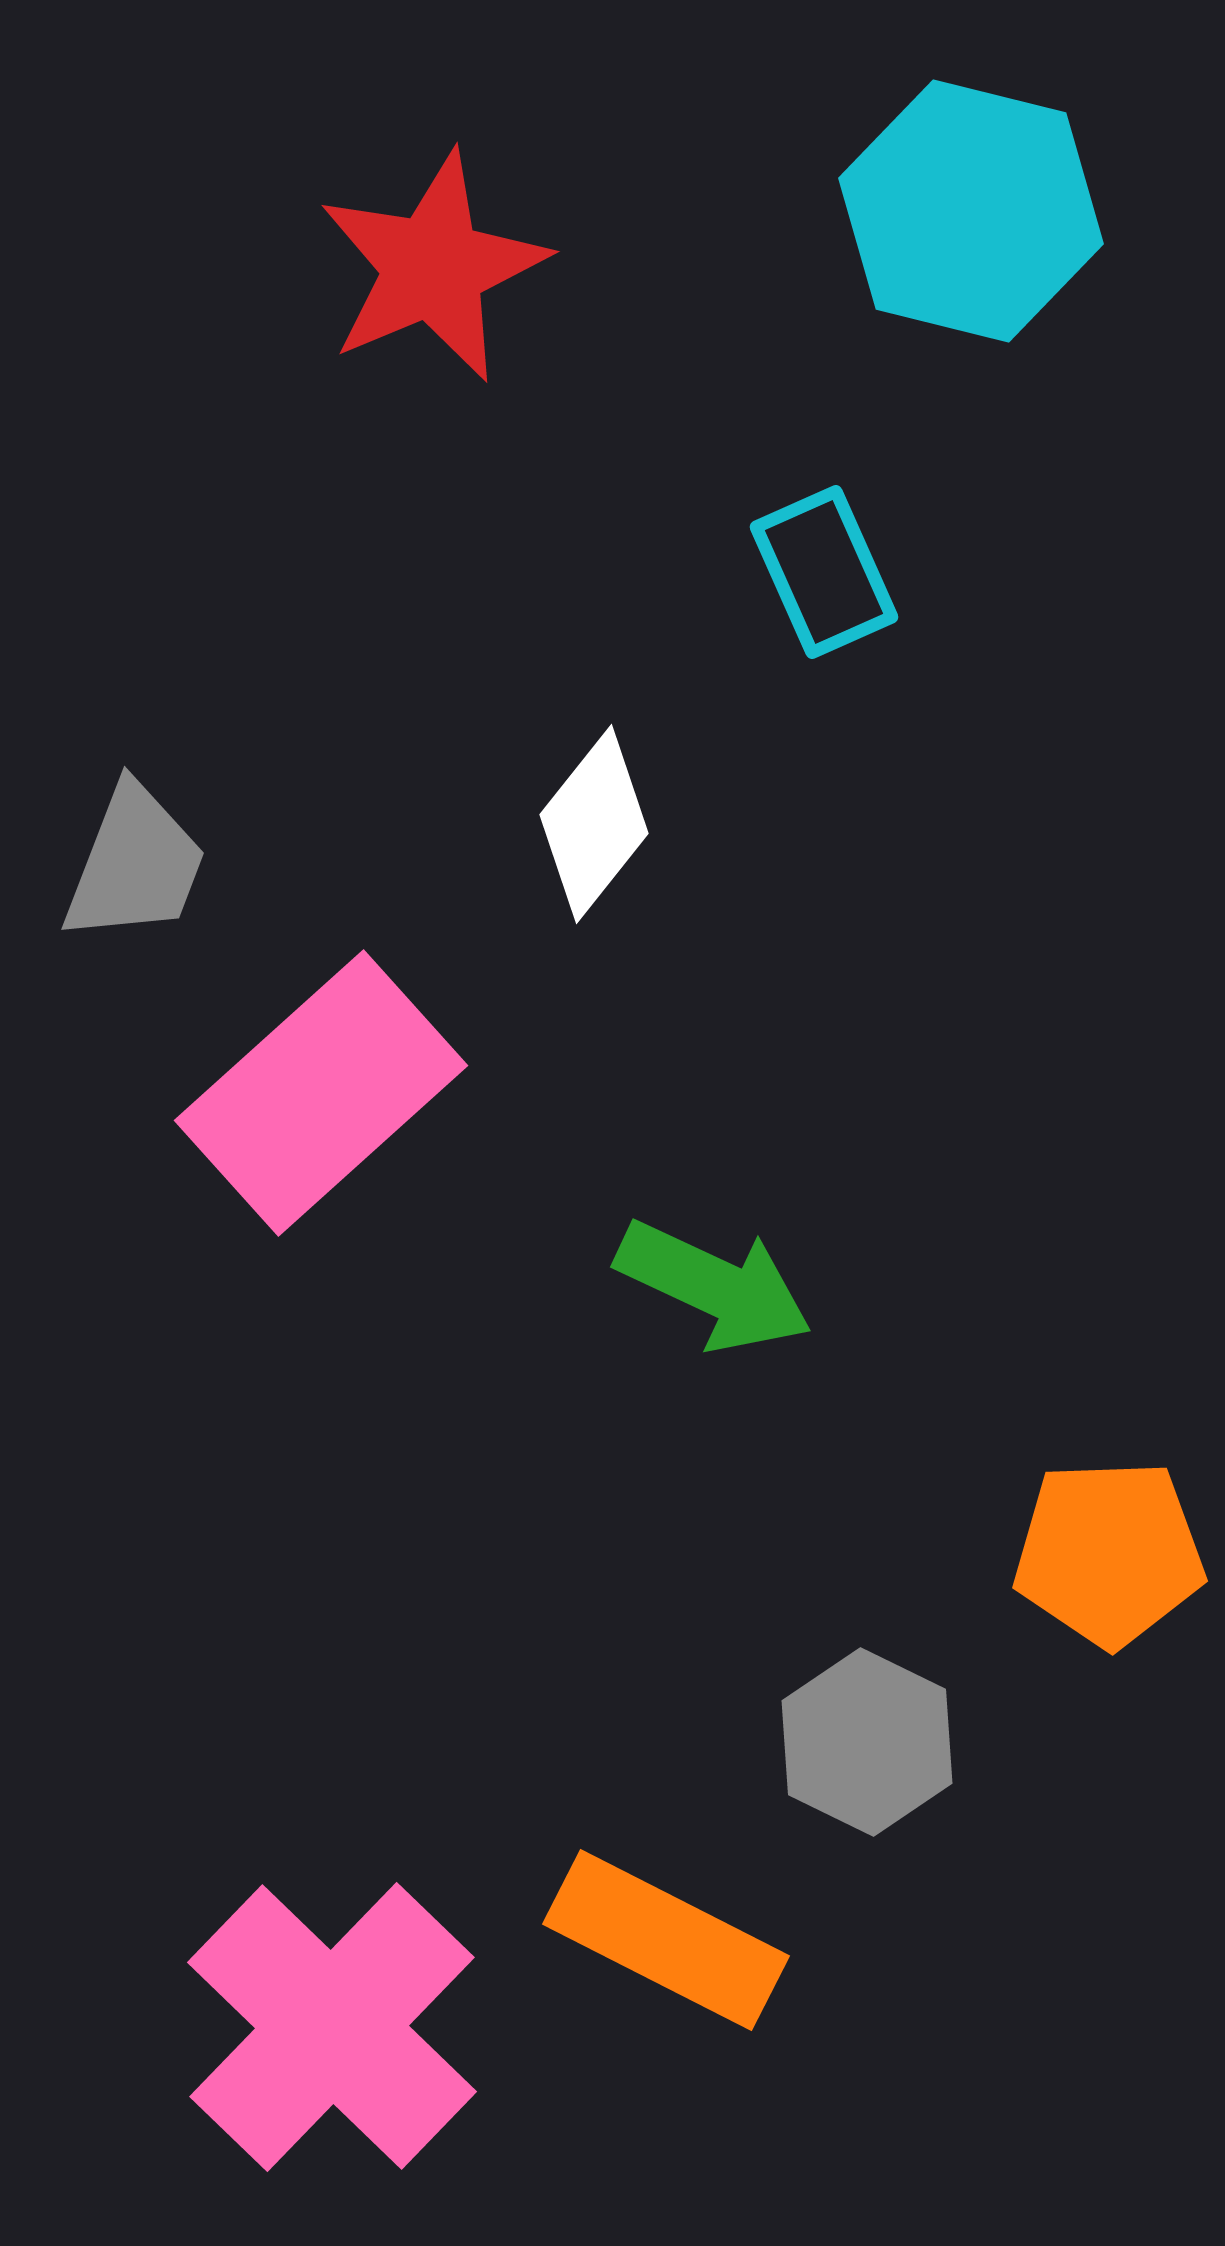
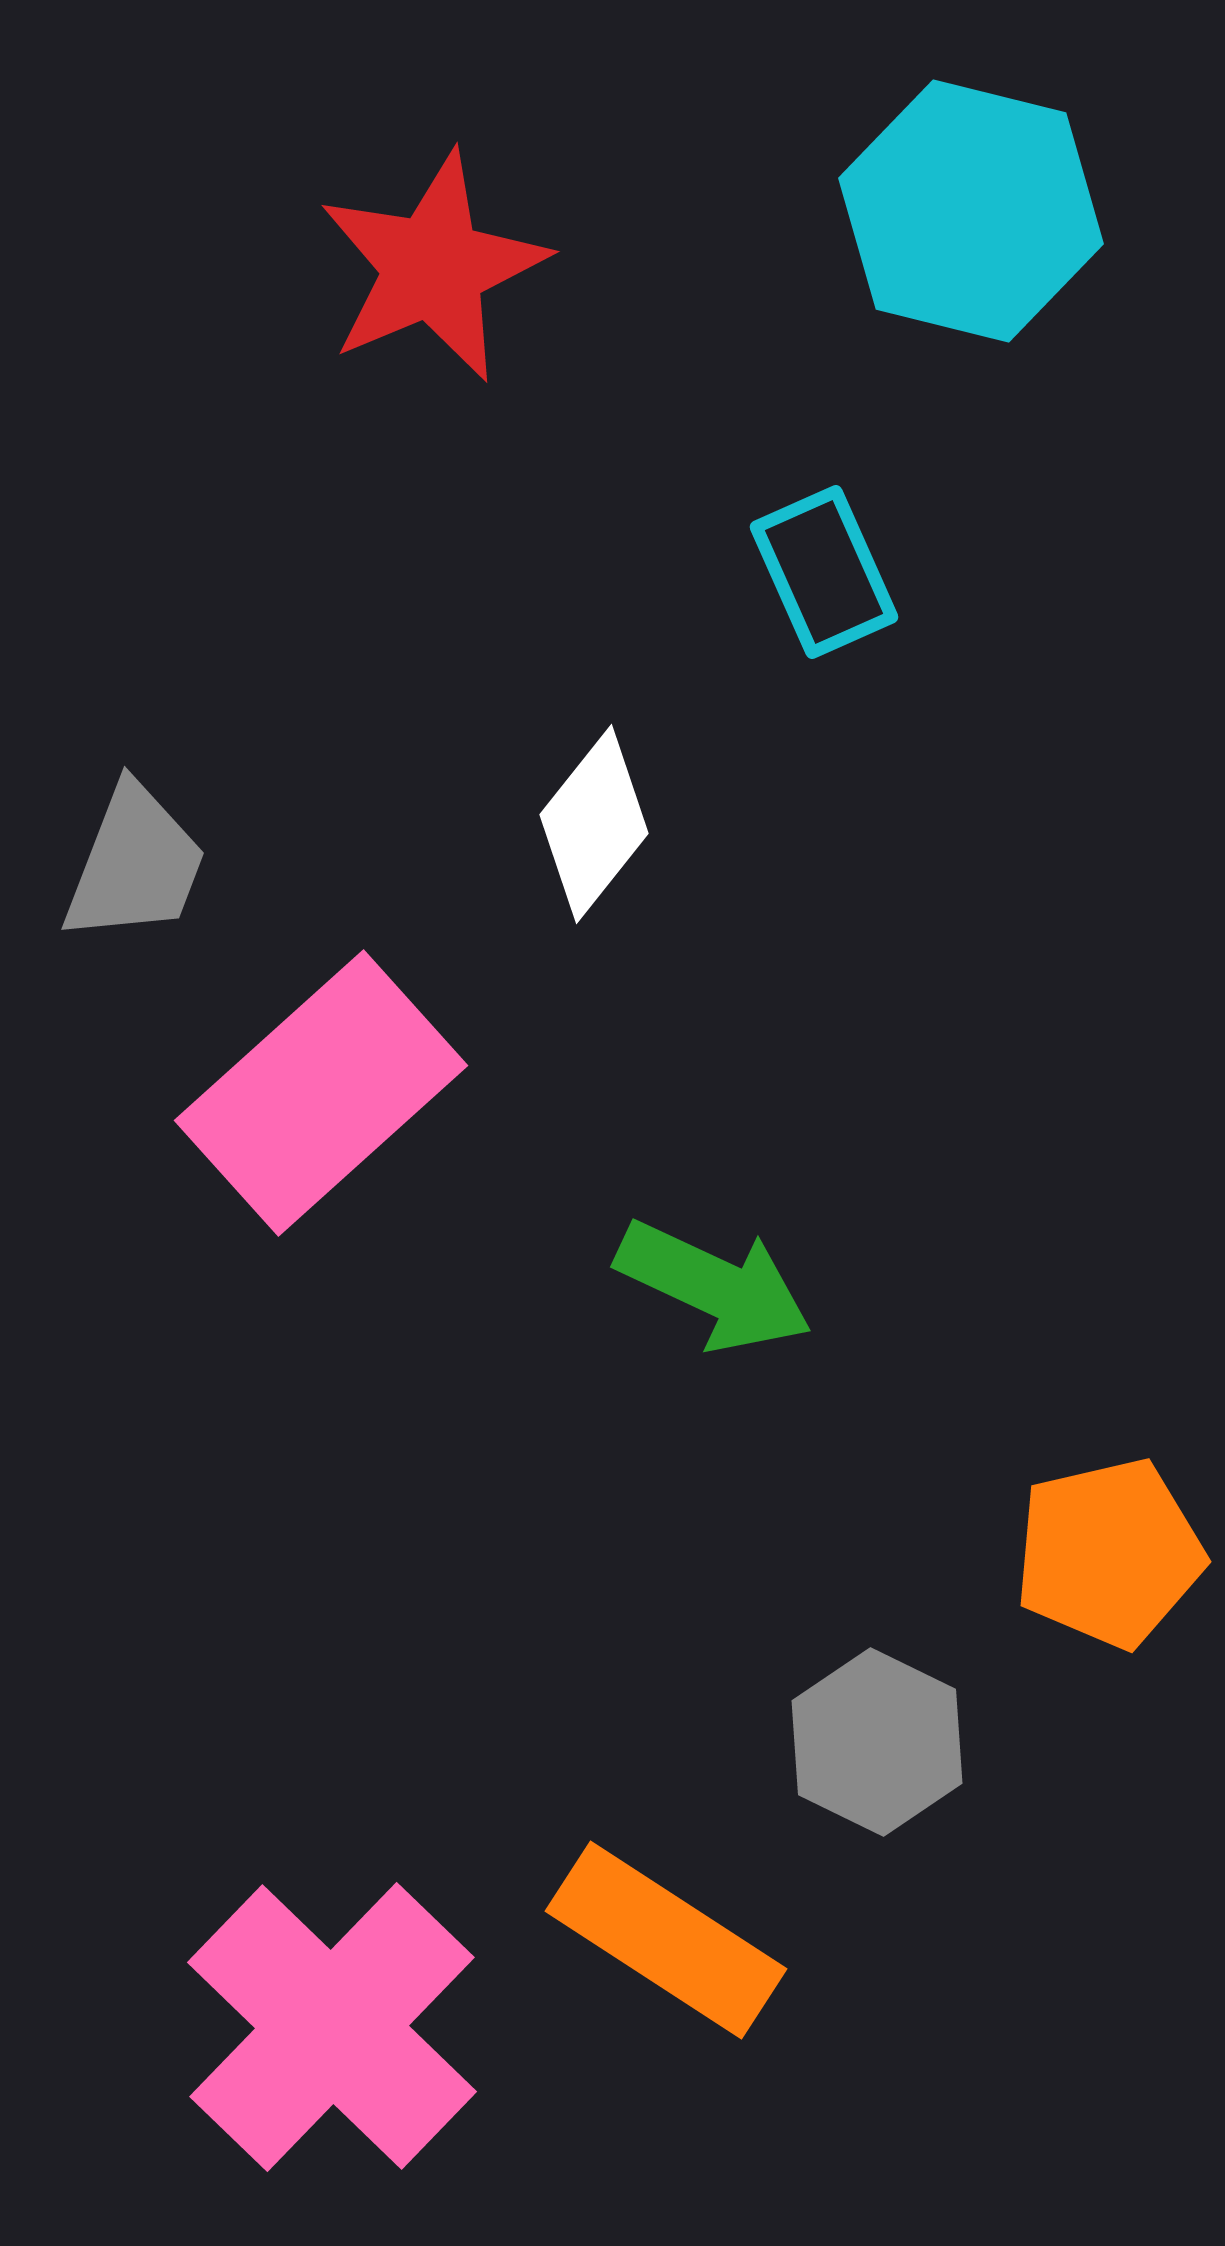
orange pentagon: rotated 11 degrees counterclockwise
gray hexagon: moved 10 px right
orange rectangle: rotated 6 degrees clockwise
